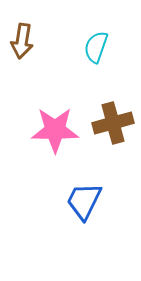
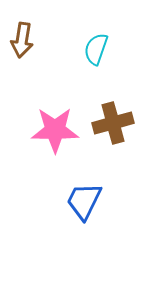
brown arrow: moved 1 px up
cyan semicircle: moved 2 px down
